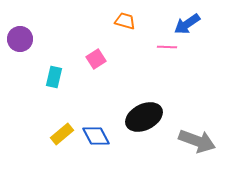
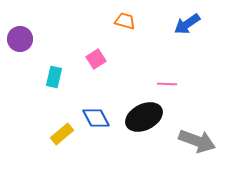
pink line: moved 37 px down
blue diamond: moved 18 px up
